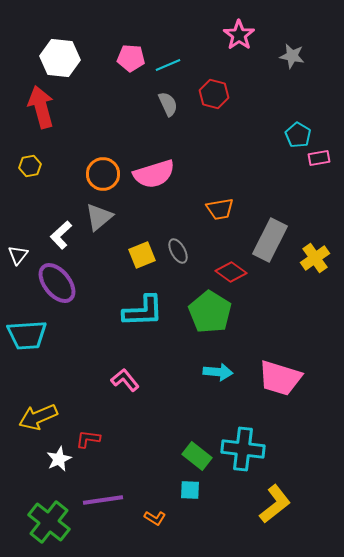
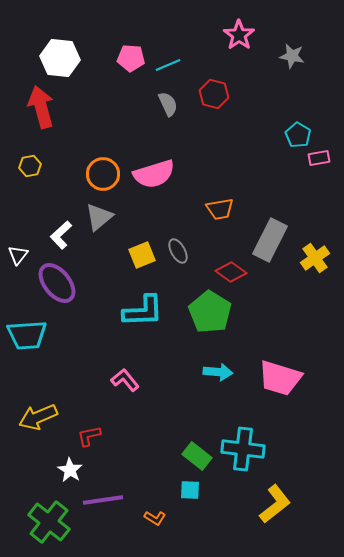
red L-shape: moved 1 px right, 3 px up; rotated 20 degrees counterclockwise
white star: moved 11 px right, 11 px down; rotated 15 degrees counterclockwise
